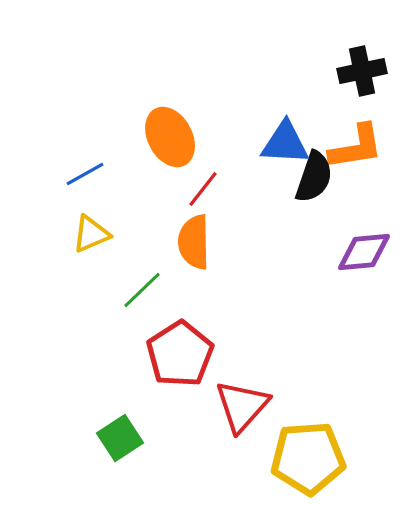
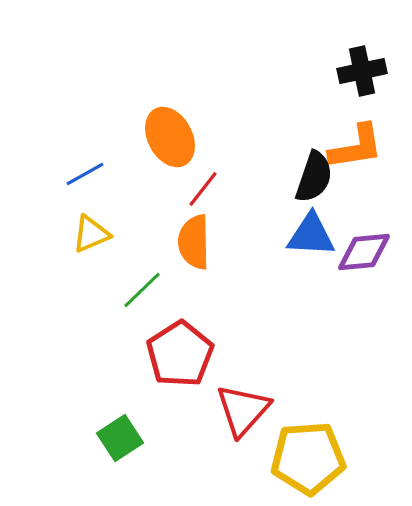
blue triangle: moved 26 px right, 92 px down
red triangle: moved 1 px right, 4 px down
